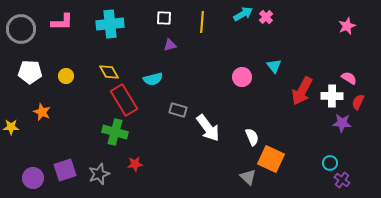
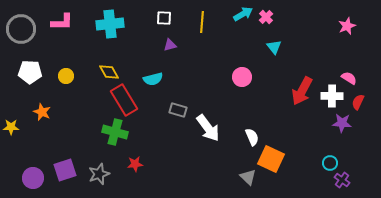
cyan triangle: moved 19 px up
